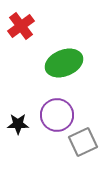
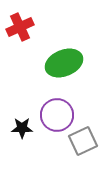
red cross: moved 1 px left, 1 px down; rotated 12 degrees clockwise
black star: moved 4 px right, 4 px down
gray square: moved 1 px up
